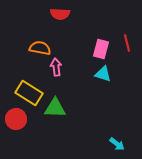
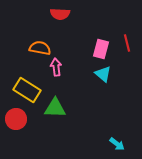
cyan triangle: rotated 24 degrees clockwise
yellow rectangle: moved 2 px left, 3 px up
